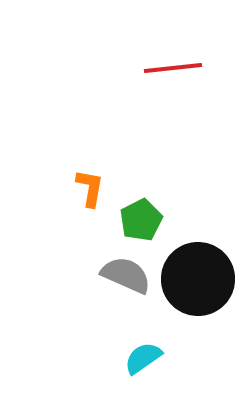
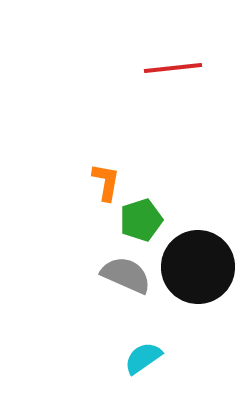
orange L-shape: moved 16 px right, 6 px up
green pentagon: rotated 9 degrees clockwise
black circle: moved 12 px up
